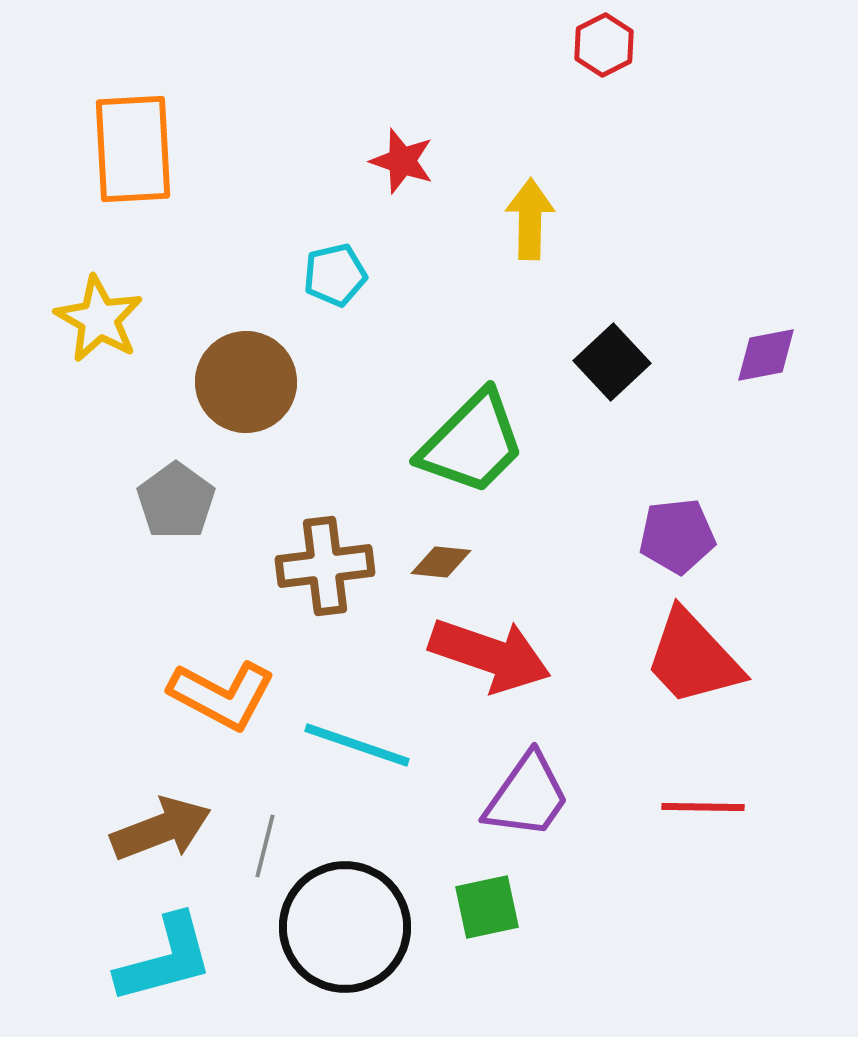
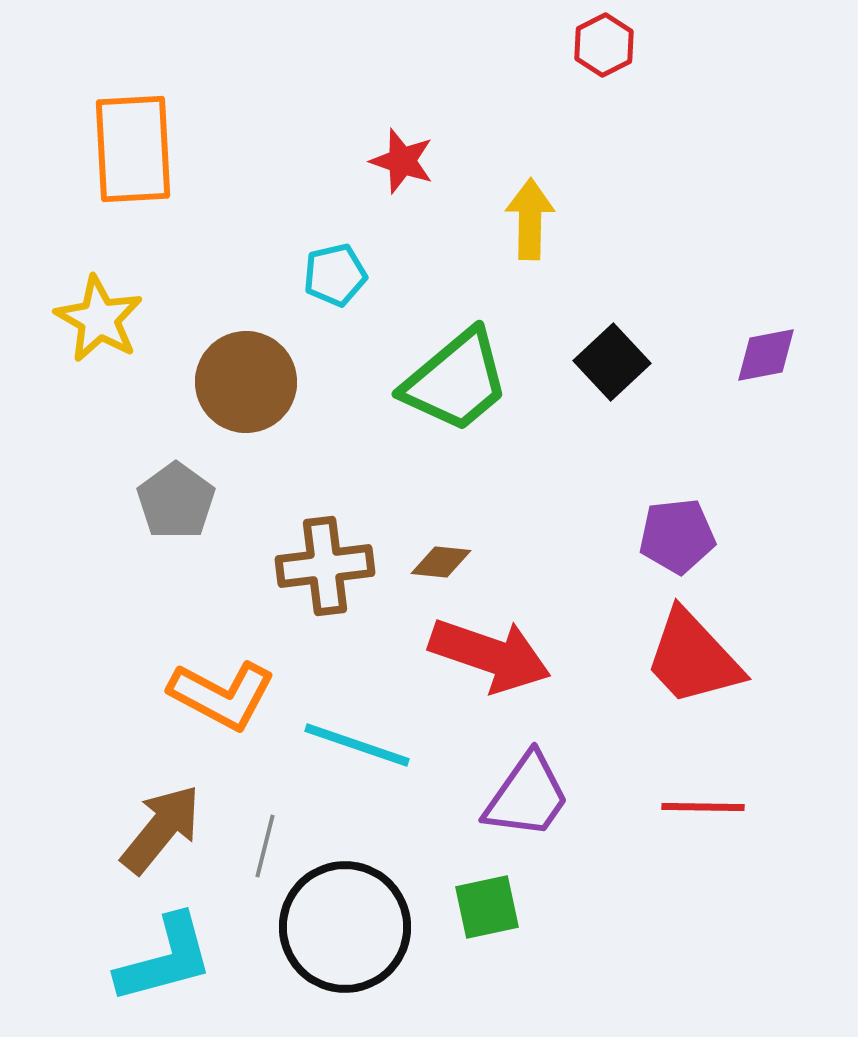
green trapezoid: moved 16 px left, 62 px up; rotated 5 degrees clockwise
brown arrow: rotated 30 degrees counterclockwise
